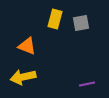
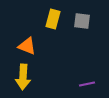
yellow rectangle: moved 2 px left
gray square: moved 1 px right, 2 px up; rotated 18 degrees clockwise
yellow arrow: rotated 75 degrees counterclockwise
